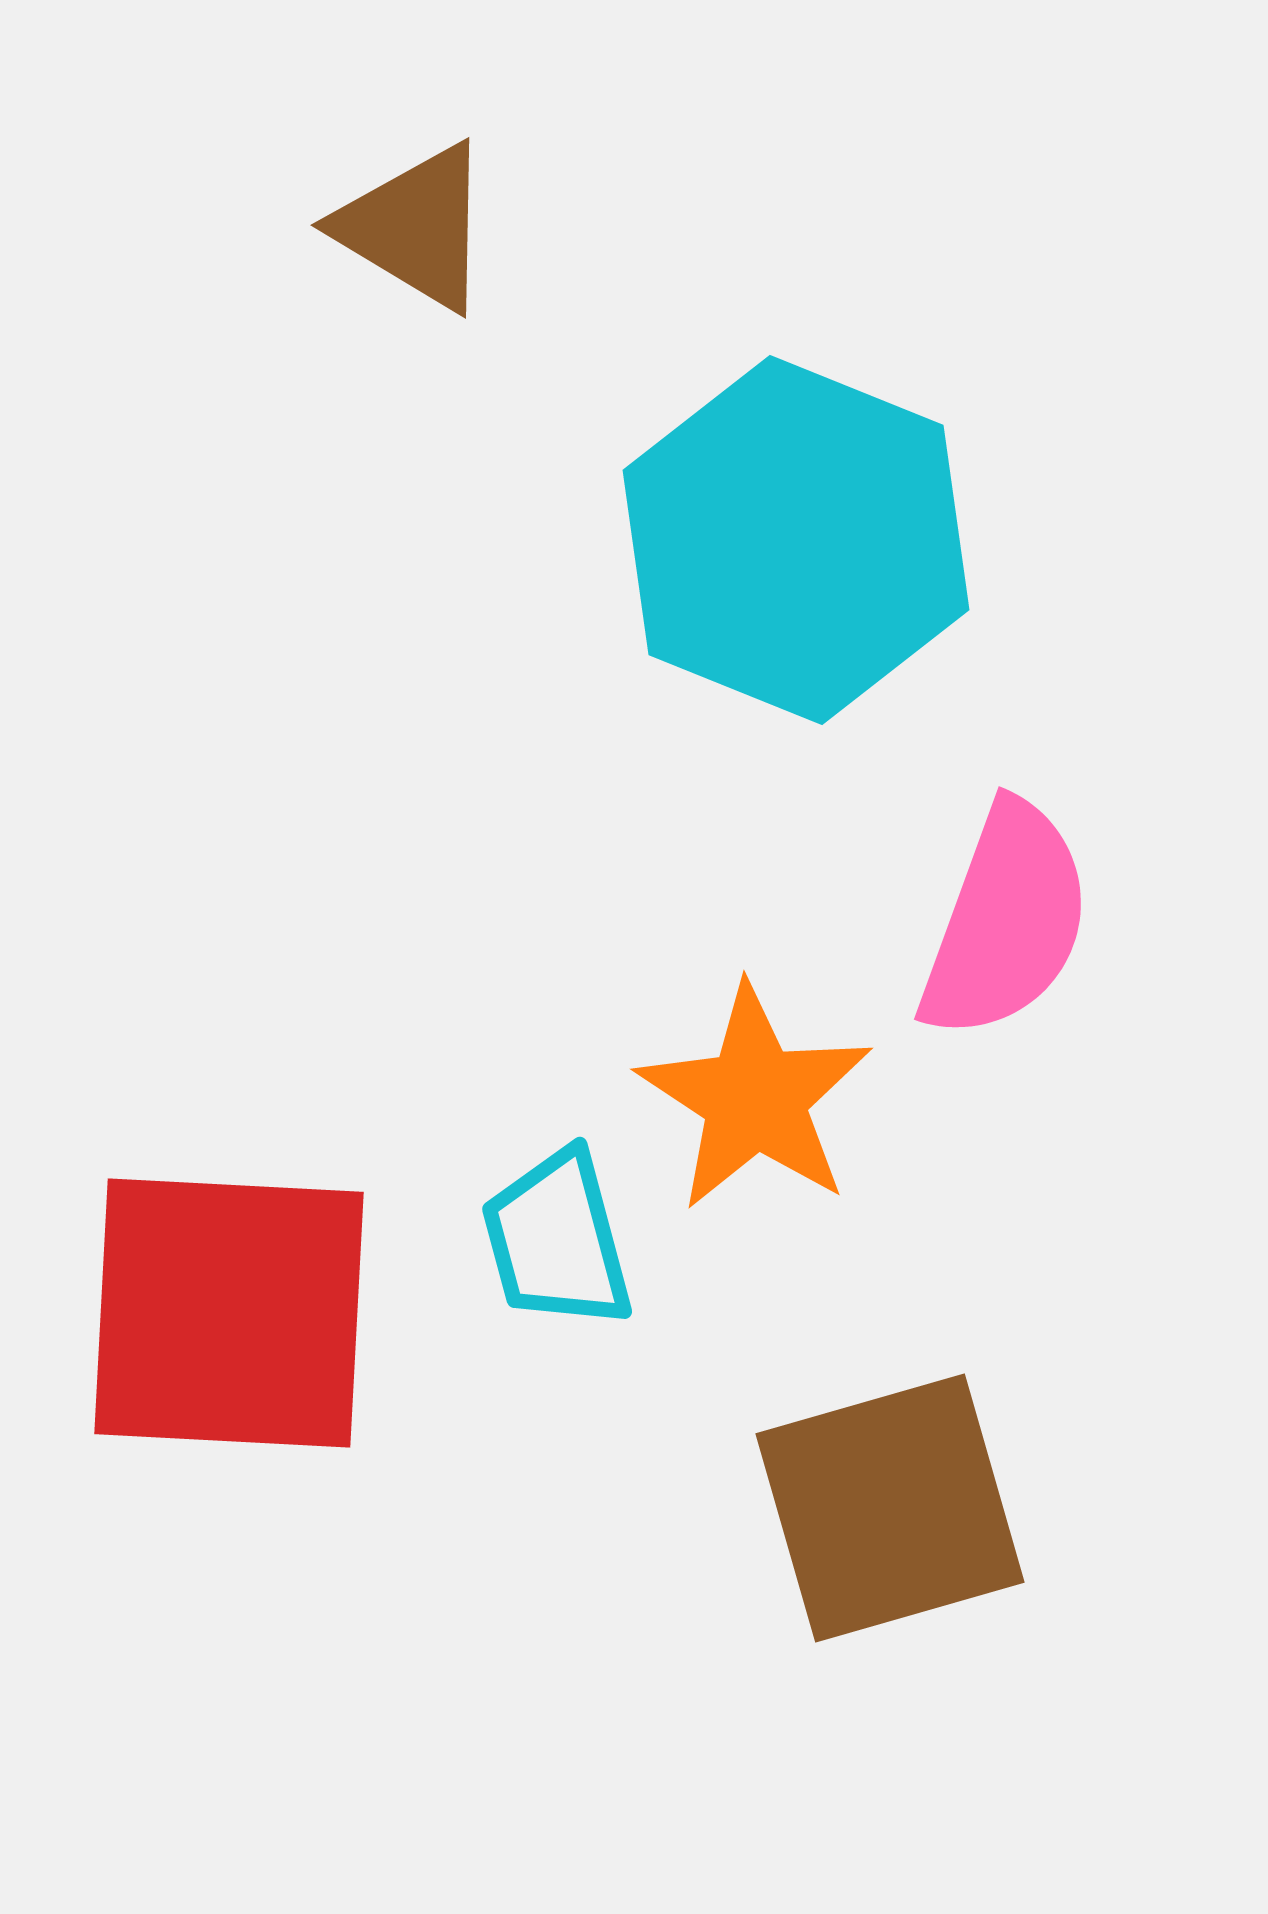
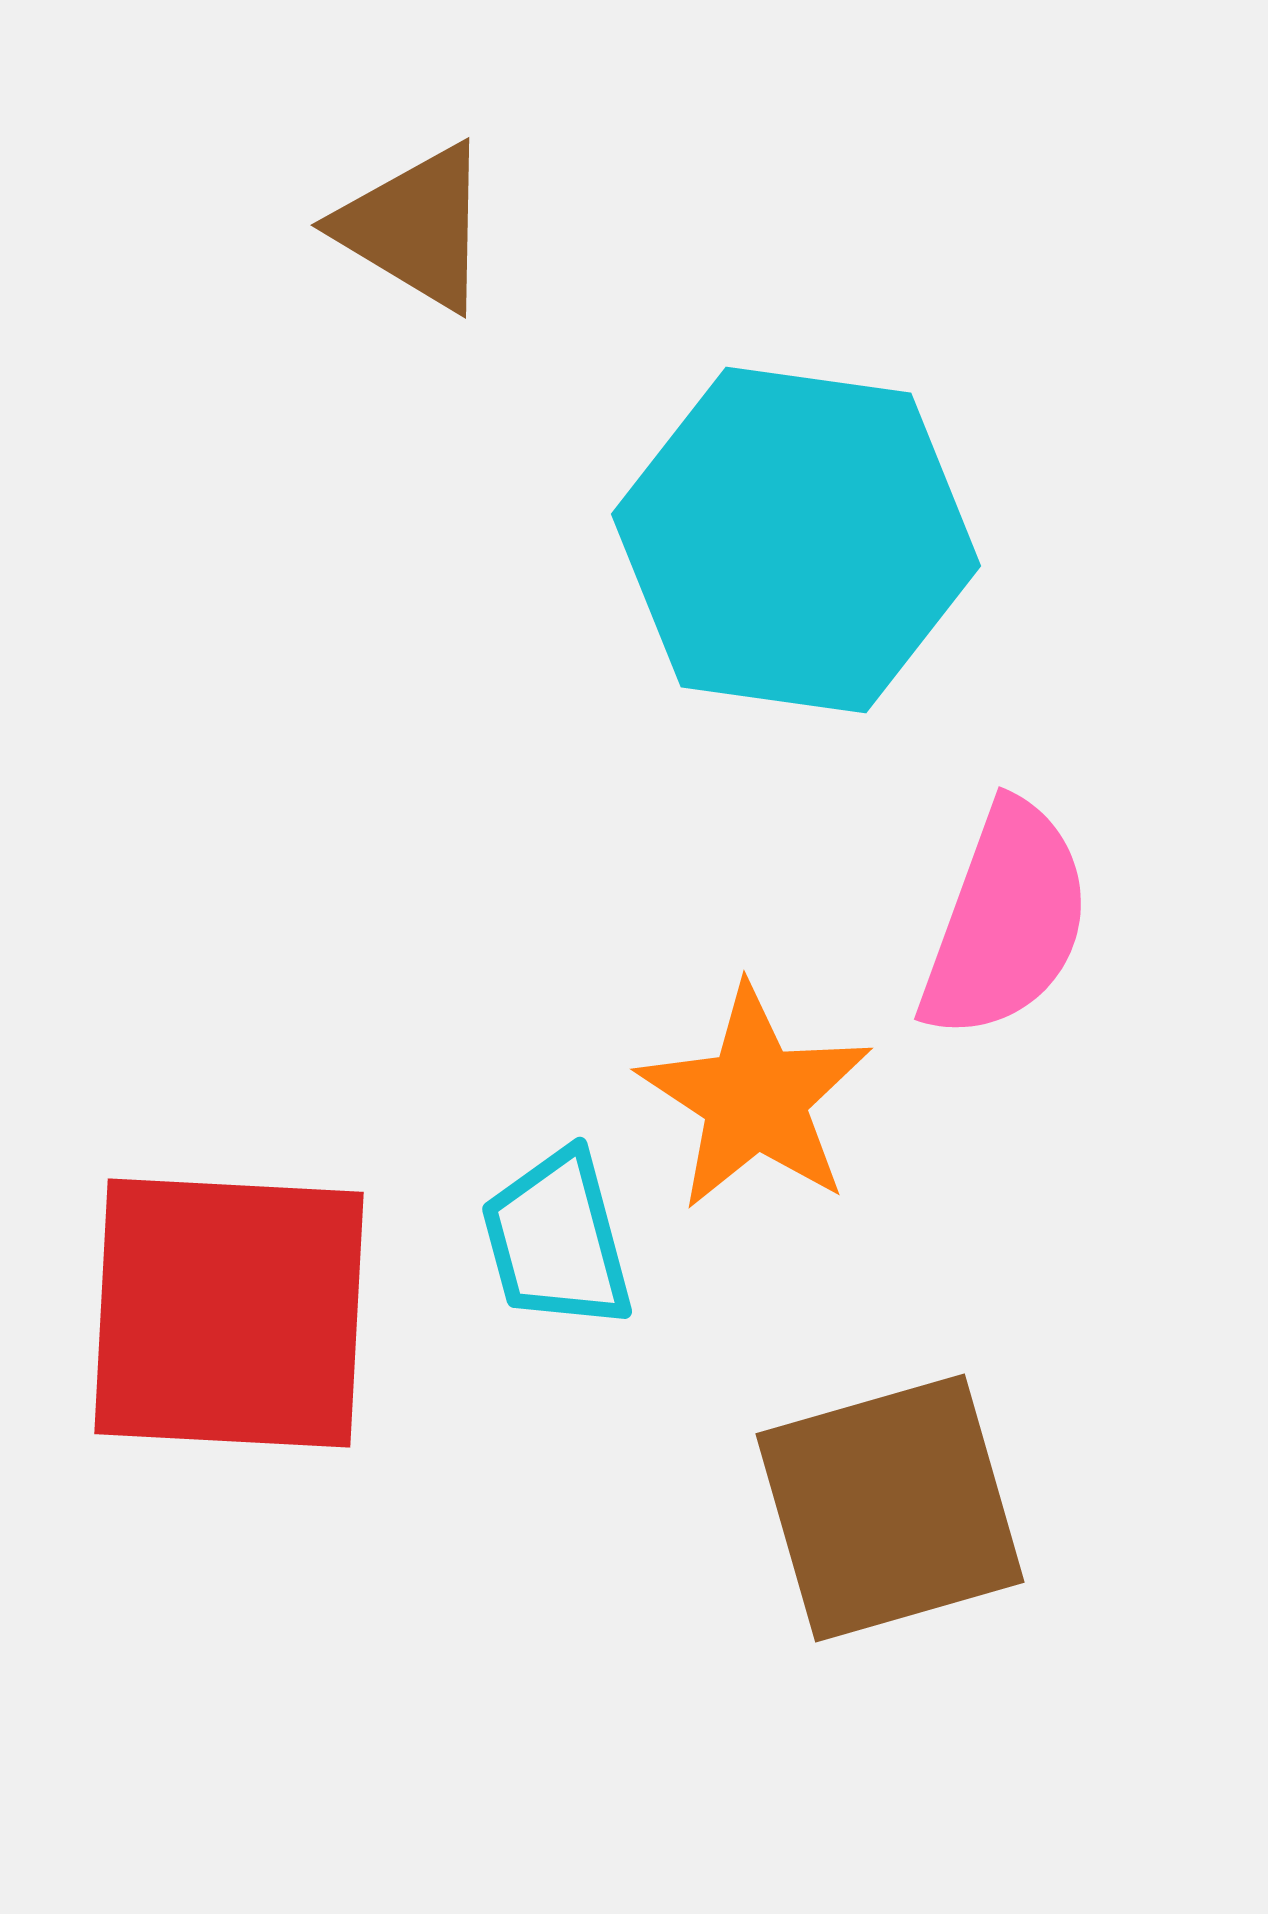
cyan hexagon: rotated 14 degrees counterclockwise
